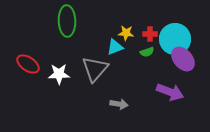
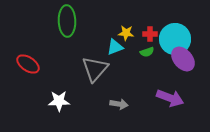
white star: moved 27 px down
purple arrow: moved 6 px down
